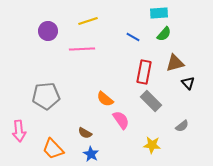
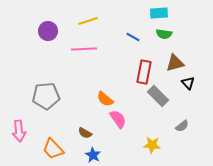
green semicircle: rotated 56 degrees clockwise
pink line: moved 2 px right
gray rectangle: moved 7 px right, 5 px up
pink semicircle: moved 3 px left, 1 px up
blue star: moved 2 px right, 1 px down
